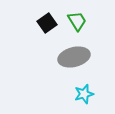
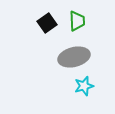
green trapezoid: rotated 30 degrees clockwise
cyan star: moved 8 px up
